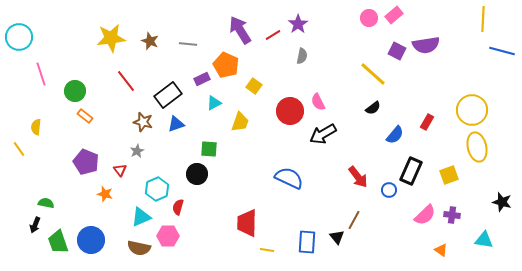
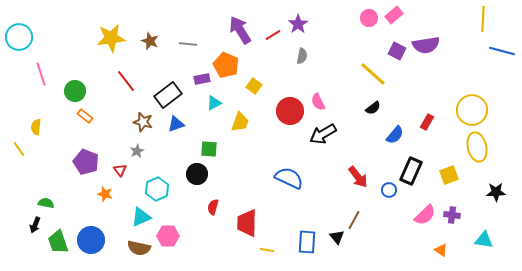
purple rectangle at (202, 79): rotated 14 degrees clockwise
black star at (502, 202): moved 6 px left, 10 px up; rotated 18 degrees counterclockwise
red semicircle at (178, 207): moved 35 px right
